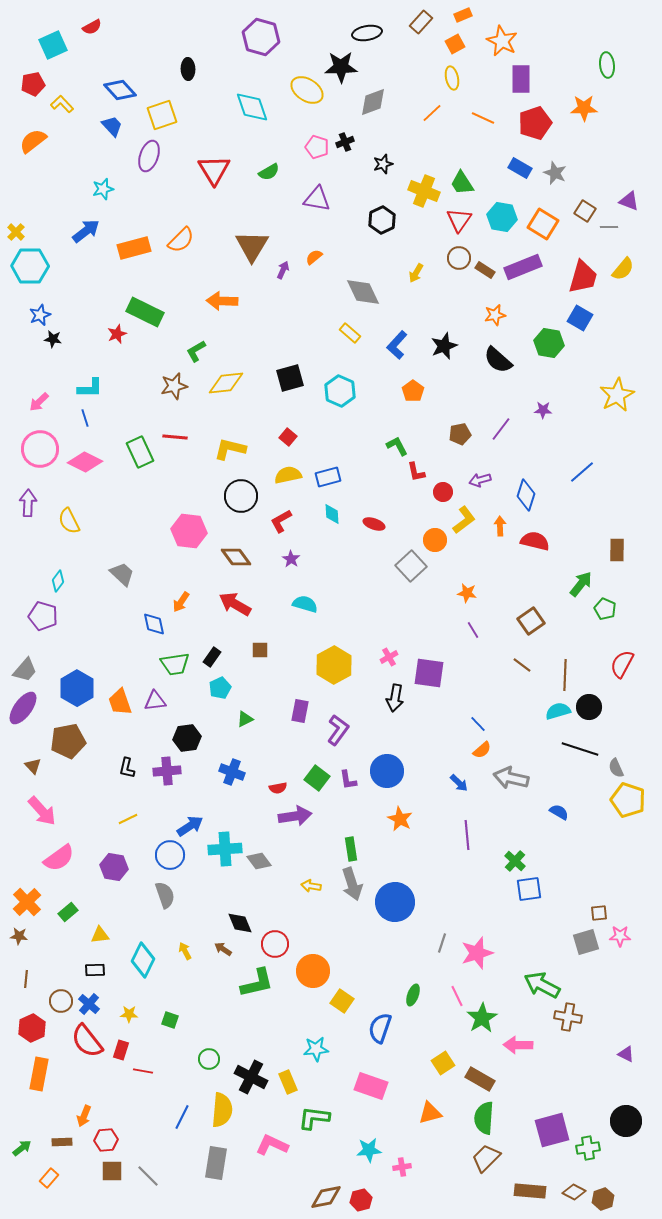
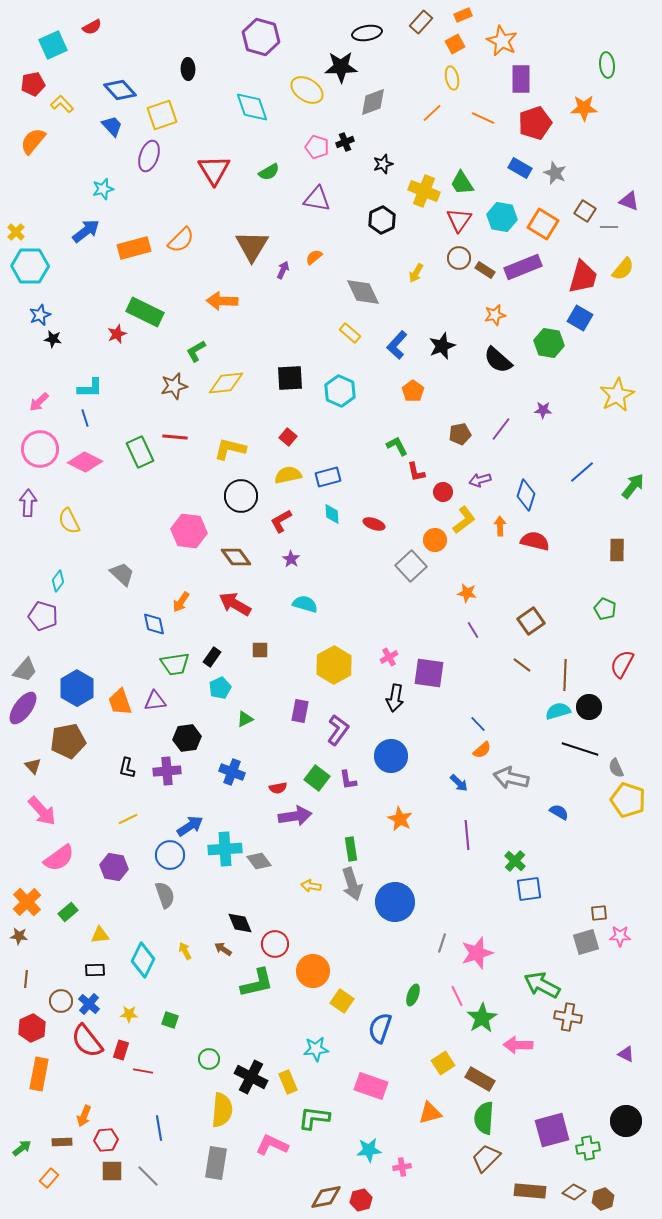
orange semicircle at (33, 141): rotated 12 degrees counterclockwise
black star at (444, 346): moved 2 px left
black square at (290, 378): rotated 12 degrees clockwise
green arrow at (581, 584): moved 52 px right, 98 px up
blue circle at (387, 771): moved 4 px right, 15 px up
blue line at (182, 1117): moved 23 px left, 11 px down; rotated 35 degrees counterclockwise
